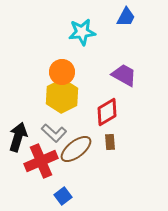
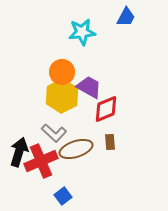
purple trapezoid: moved 35 px left, 12 px down
red diamond: moved 1 px left, 3 px up; rotated 8 degrees clockwise
black arrow: moved 1 px right, 15 px down
brown ellipse: rotated 20 degrees clockwise
